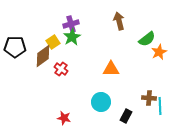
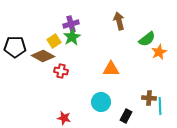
yellow square: moved 1 px right, 1 px up
brown diamond: rotated 65 degrees clockwise
red cross: moved 2 px down; rotated 24 degrees counterclockwise
